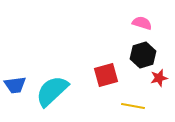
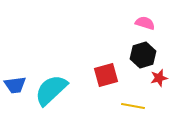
pink semicircle: moved 3 px right
cyan semicircle: moved 1 px left, 1 px up
